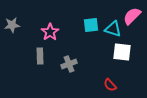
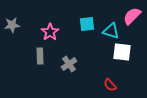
cyan square: moved 4 px left, 1 px up
cyan triangle: moved 2 px left, 2 px down
gray cross: rotated 14 degrees counterclockwise
